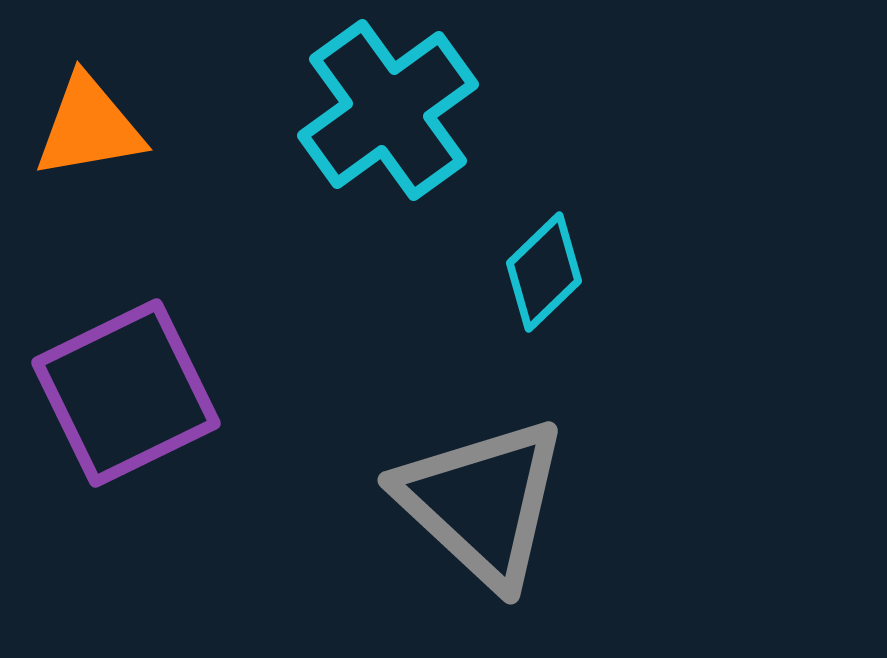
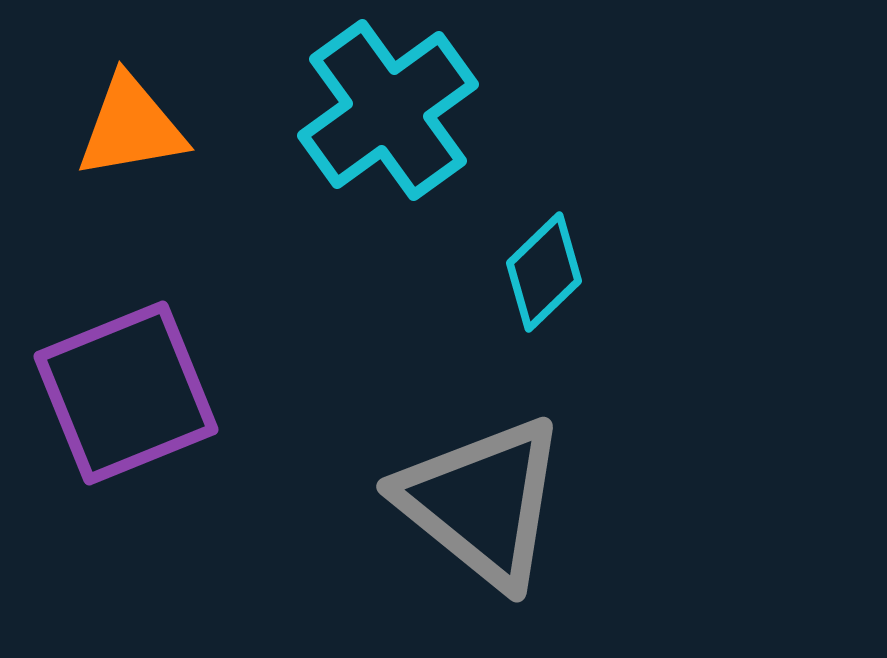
orange triangle: moved 42 px right
purple square: rotated 4 degrees clockwise
gray triangle: rotated 4 degrees counterclockwise
